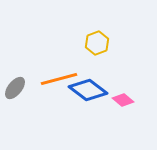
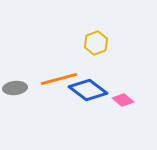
yellow hexagon: moved 1 px left
gray ellipse: rotated 45 degrees clockwise
